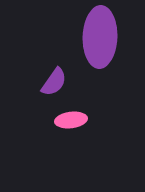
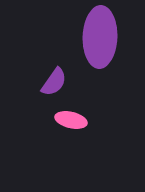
pink ellipse: rotated 20 degrees clockwise
